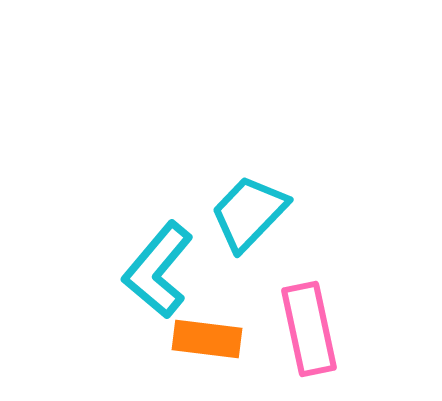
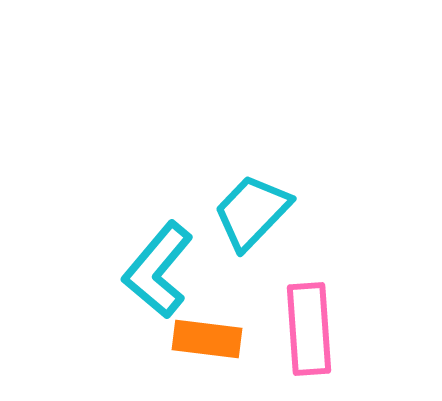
cyan trapezoid: moved 3 px right, 1 px up
pink rectangle: rotated 8 degrees clockwise
